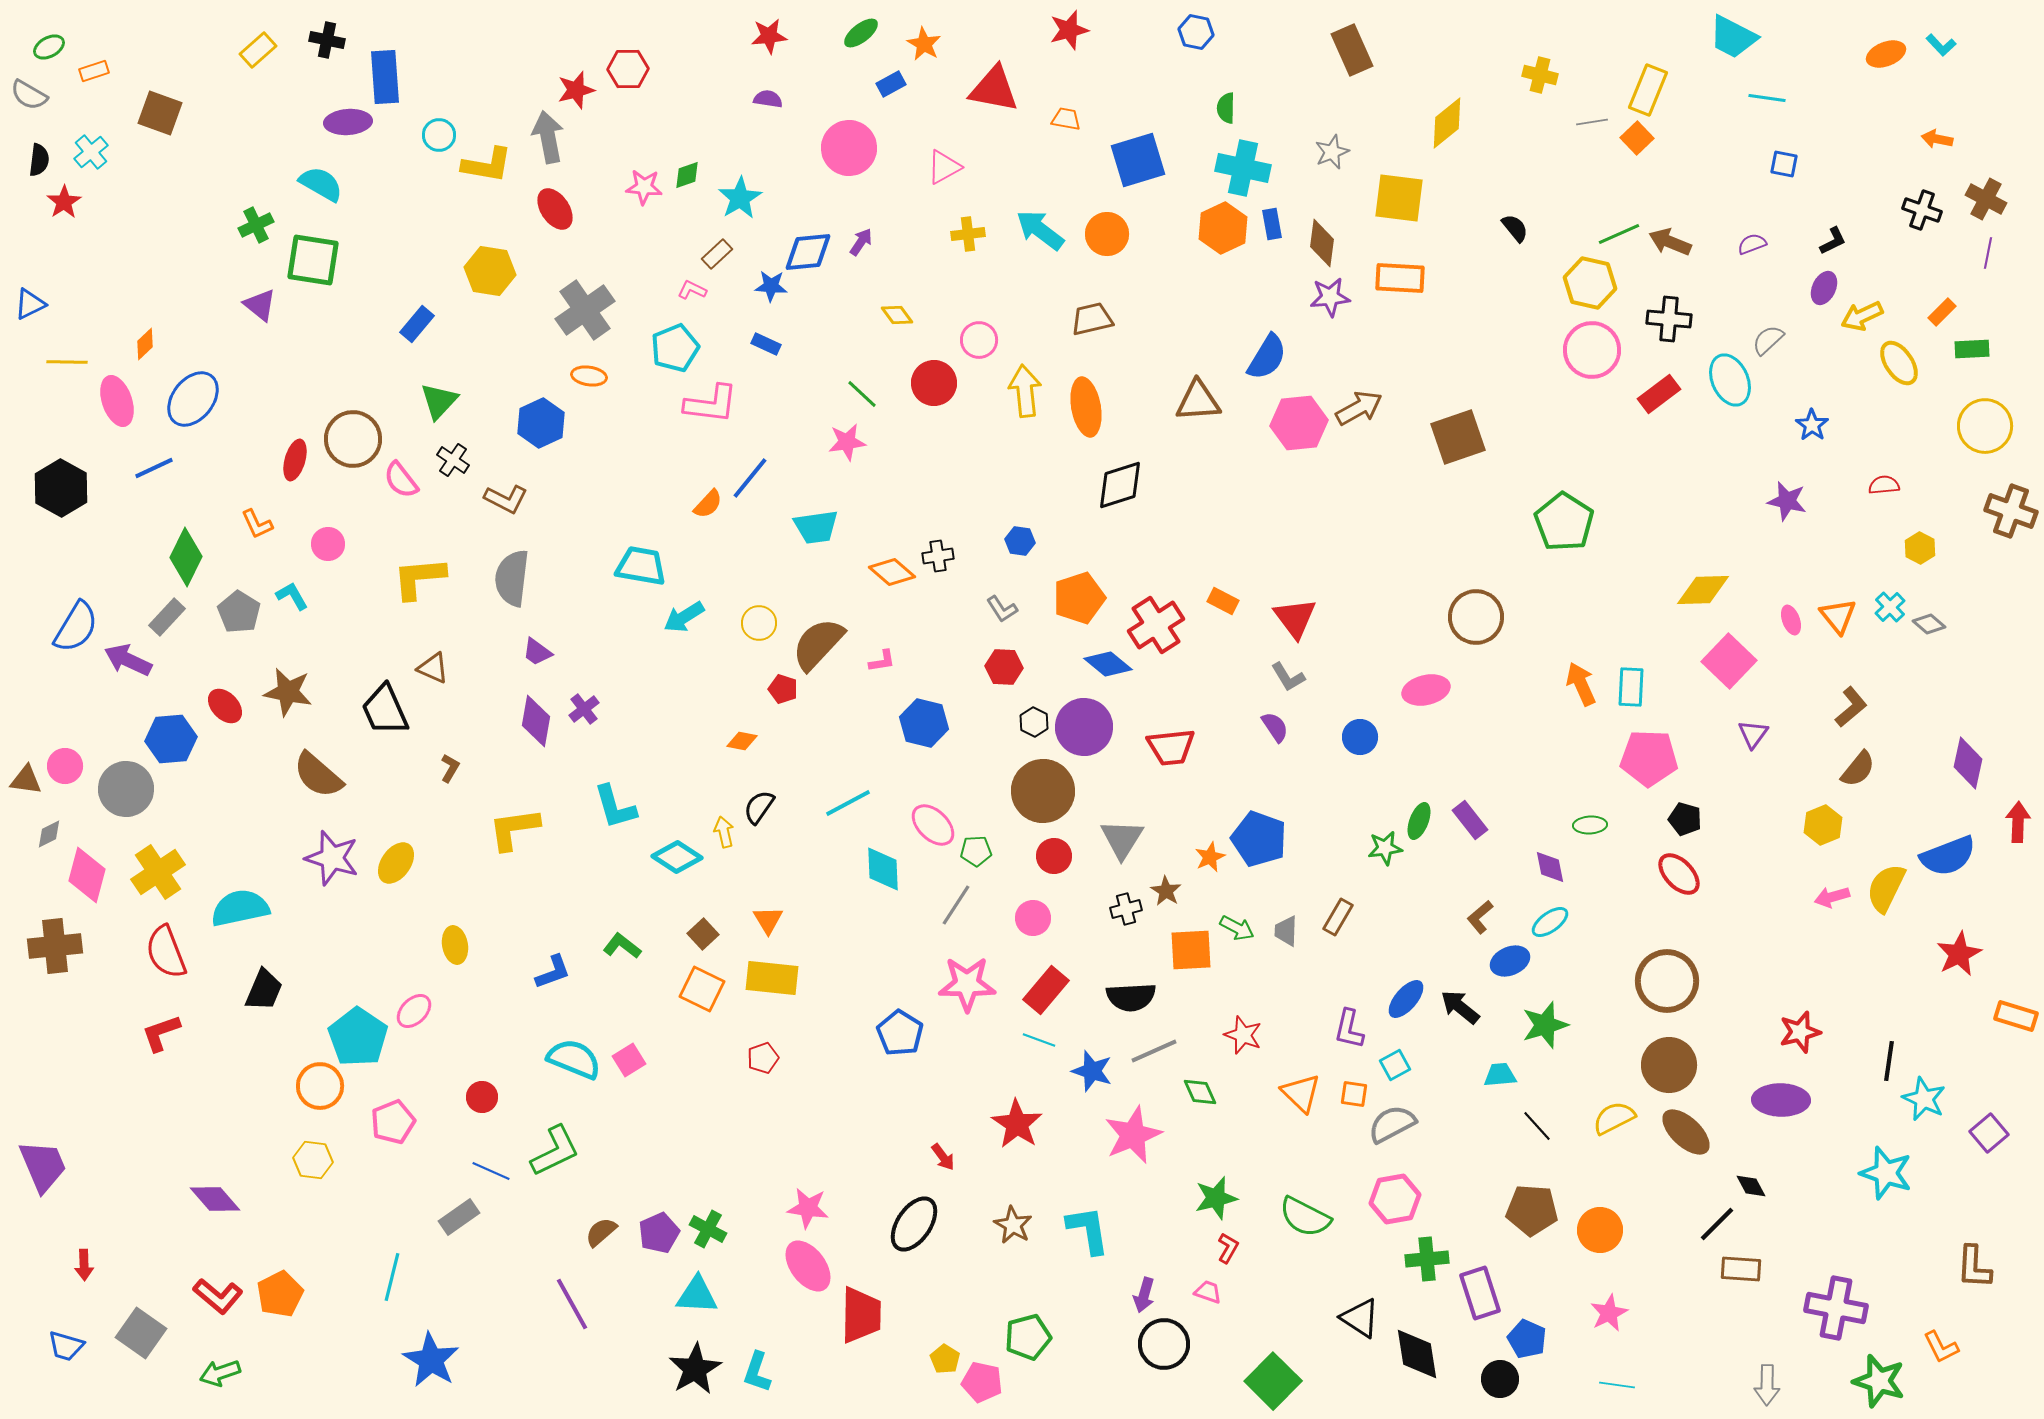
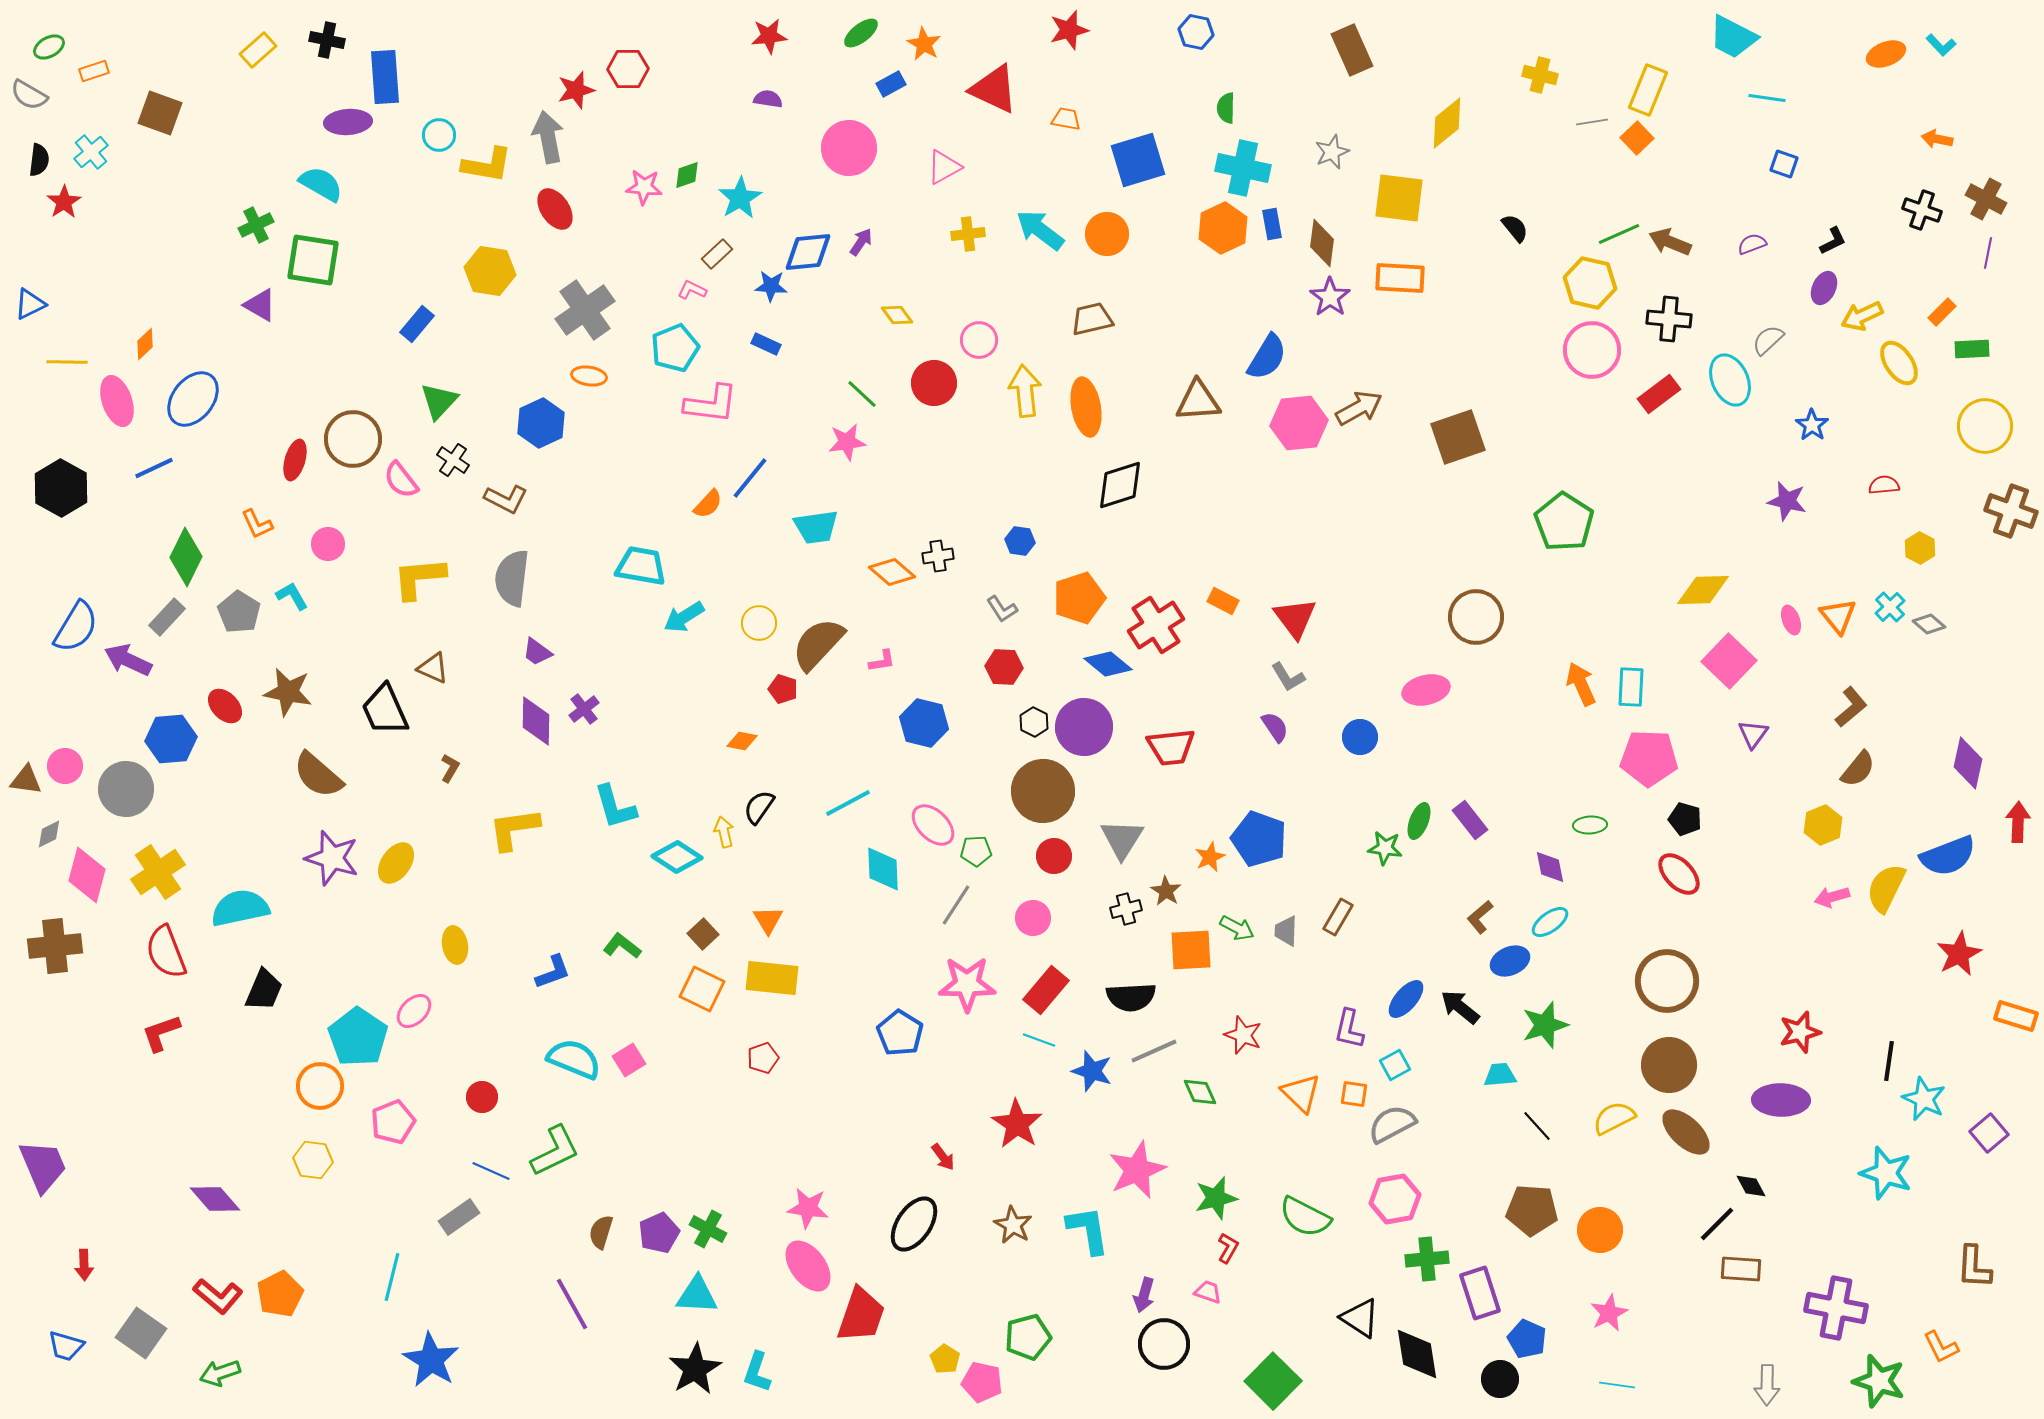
red triangle at (994, 89): rotated 14 degrees clockwise
blue square at (1784, 164): rotated 8 degrees clockwise
purple star at (1330, 297): rotated 30 degrees counterclockwise
purple triangle at (260, 305): rotated 9 degrees counterclockwise
purple diamond at (536, 721): rotated 9 degrees counterclockwise
green star at (1385, 848): rotated 16 degrees clockwise
pink star at (1133, 1135): moved 4 px right, 35 px down
brown semicircle at (601, 1232): rotated 32 degrees counterclockwise
red trapezoid at (861, 1315): rotated 18 degrees clockwise
